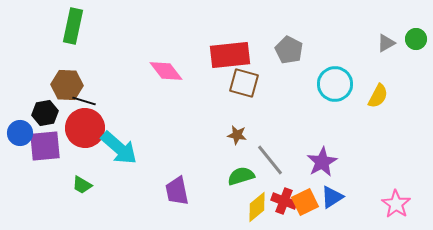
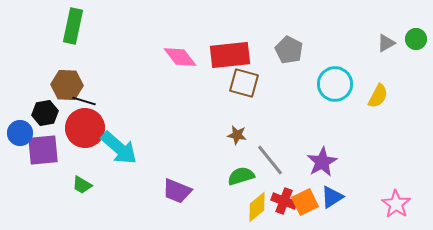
pink diamond: moved 14 px right, 14 px up
purple square: moved 2 px left, 4 px down
purple trapezoid: rotated 56 degrees counterclockwise
